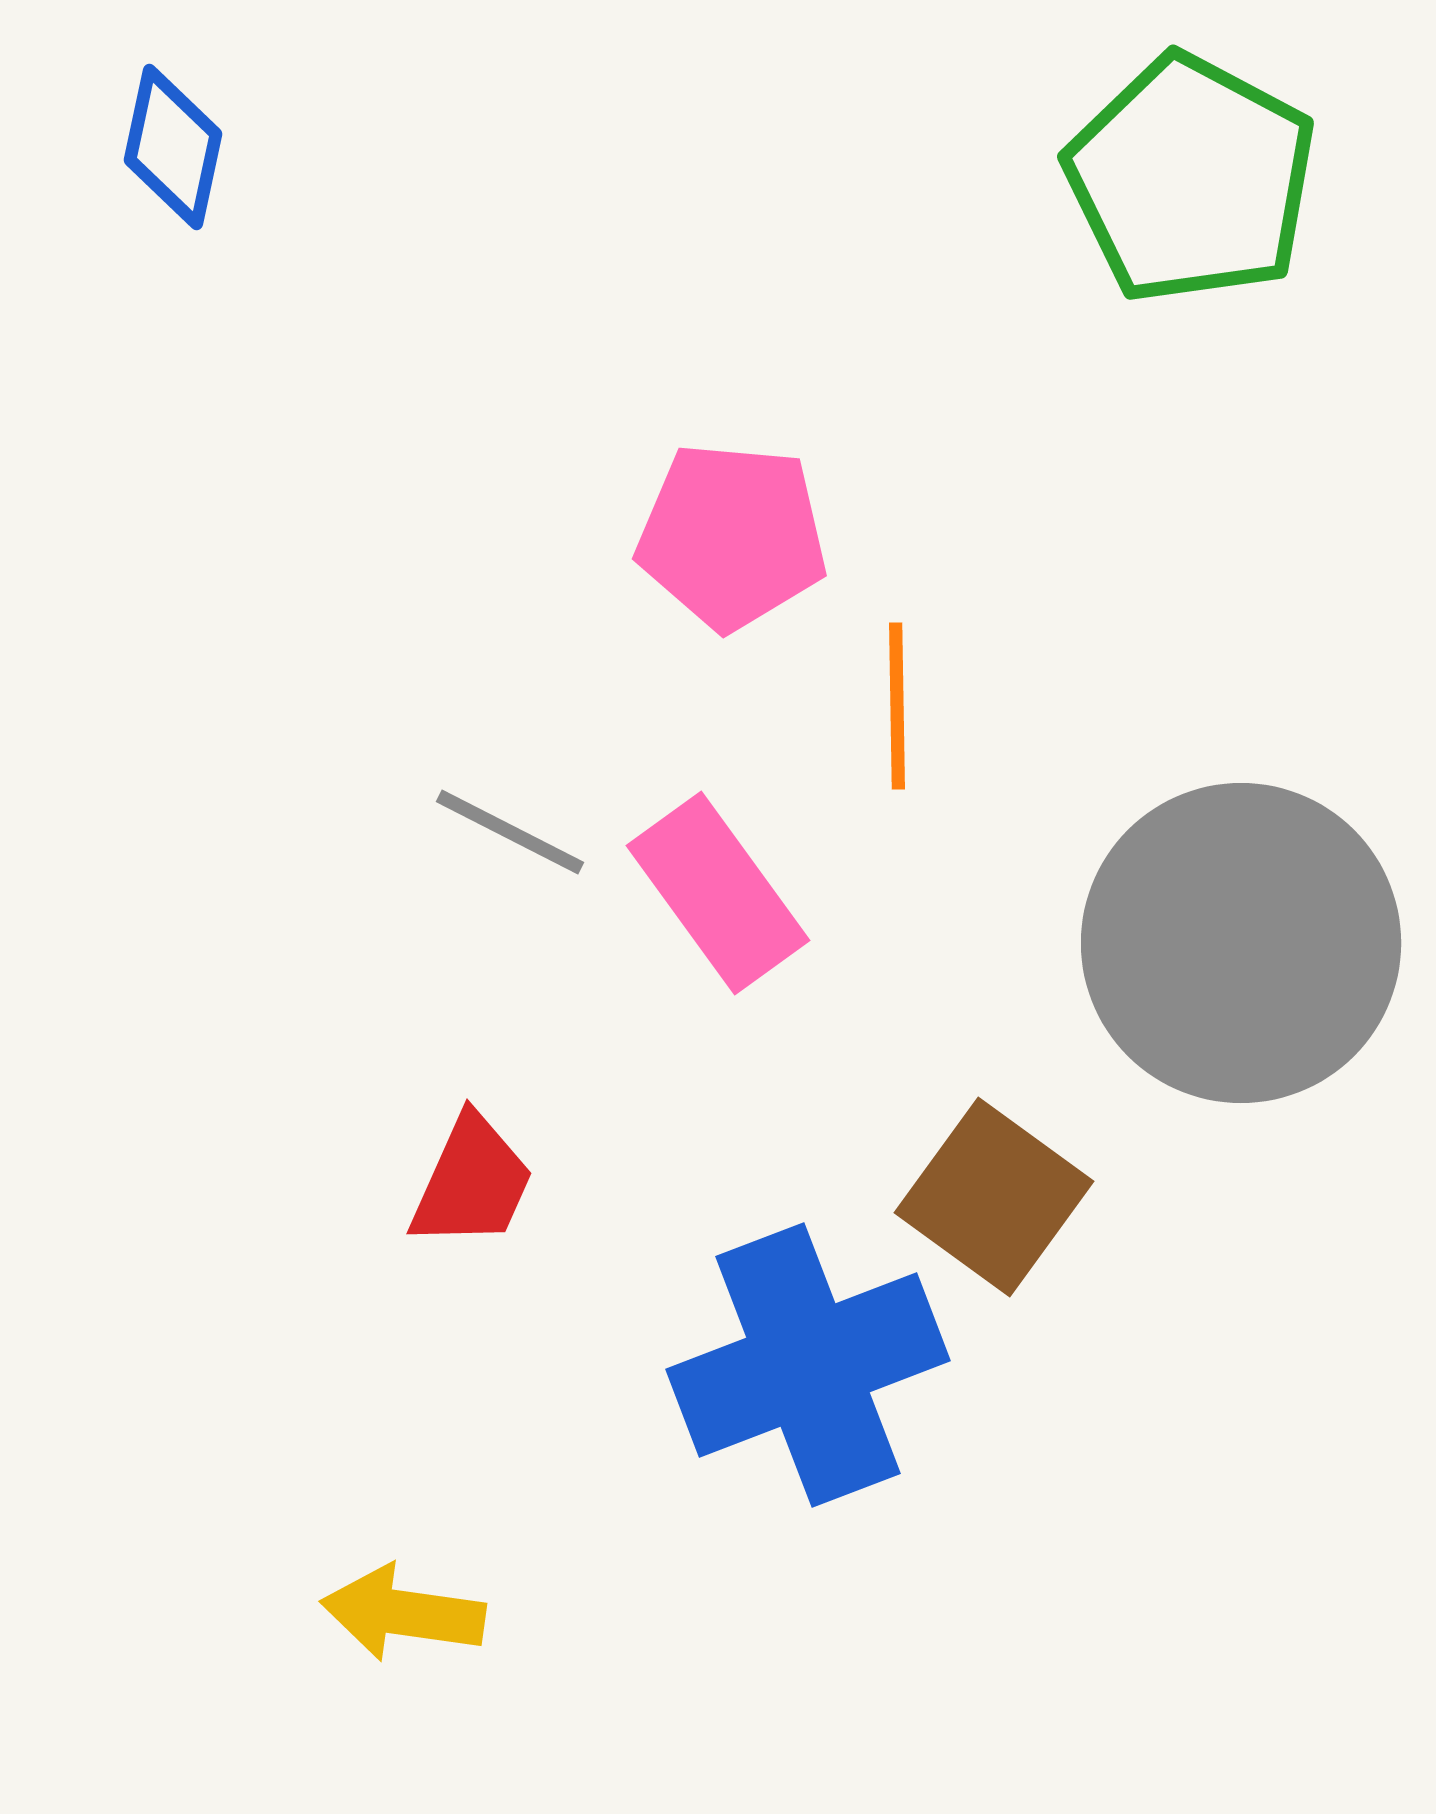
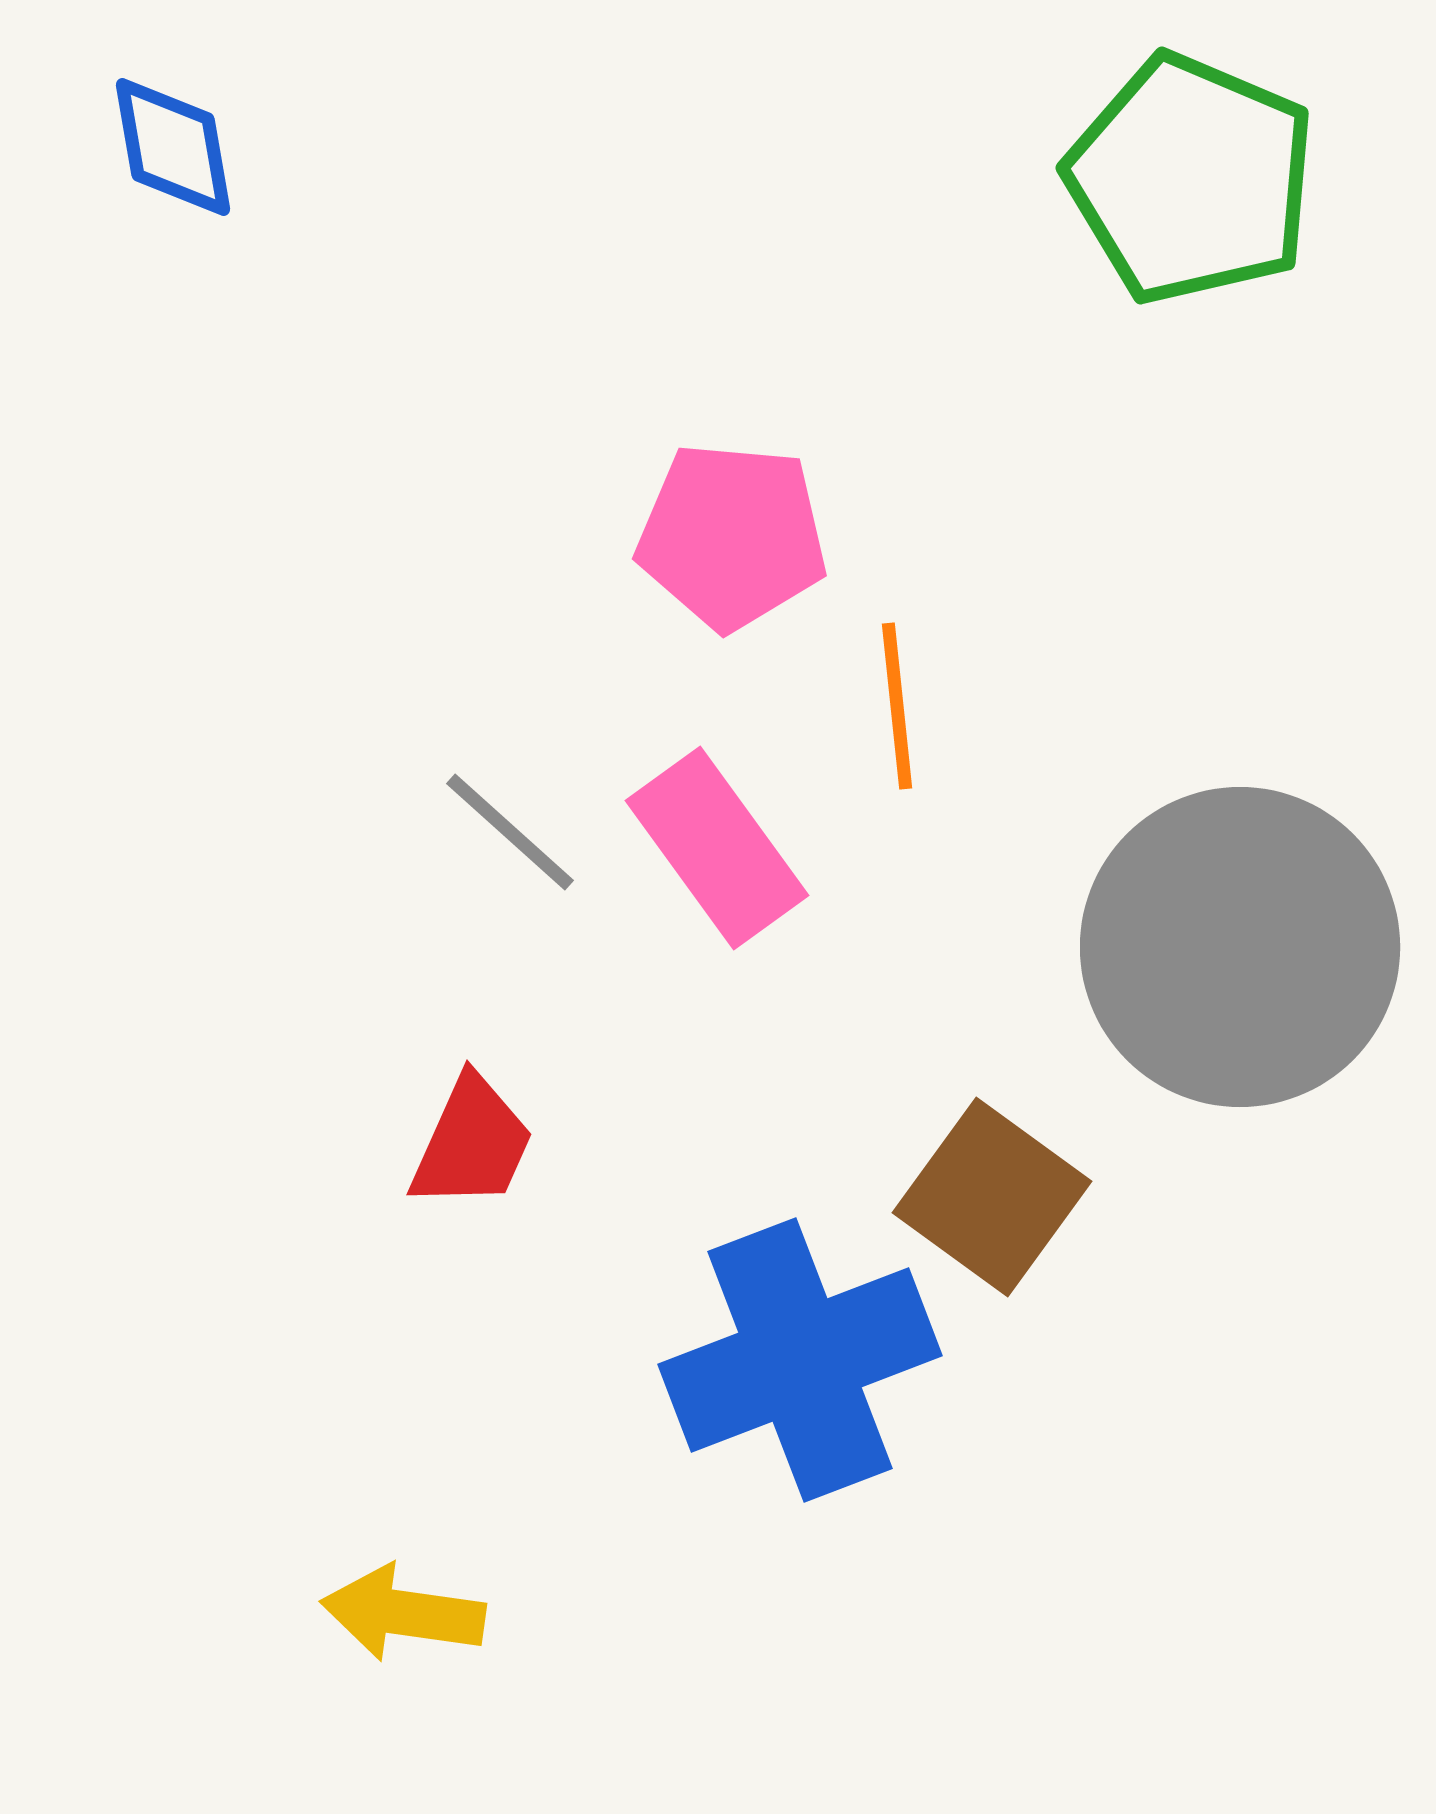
blue diamond: rotated 22 degrees counterclockwise
green pentagon: rotated 5 degrees counterclockwise
orange line: rotated 5 degrees counterclockwise
gray line: rotated 15 degrees clockwise
pink rectangle: moved 1 px left, 45 px up
gray circle: moved 1 px left, 4 px down
red trapezoid: moved 39 px up
brown square: moved 2 px left
blue cross: moved 8 px left, 5 px up
